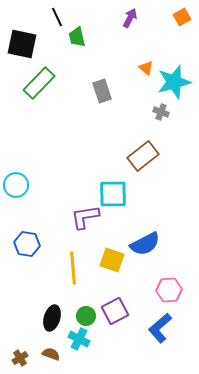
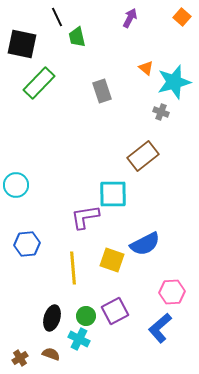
orange square: rotated 18 degrees counterclockwise
blue hexagon: rotated 15 degrees counterclockwise
pink hexagon: moved 3 px right, 2 px down
